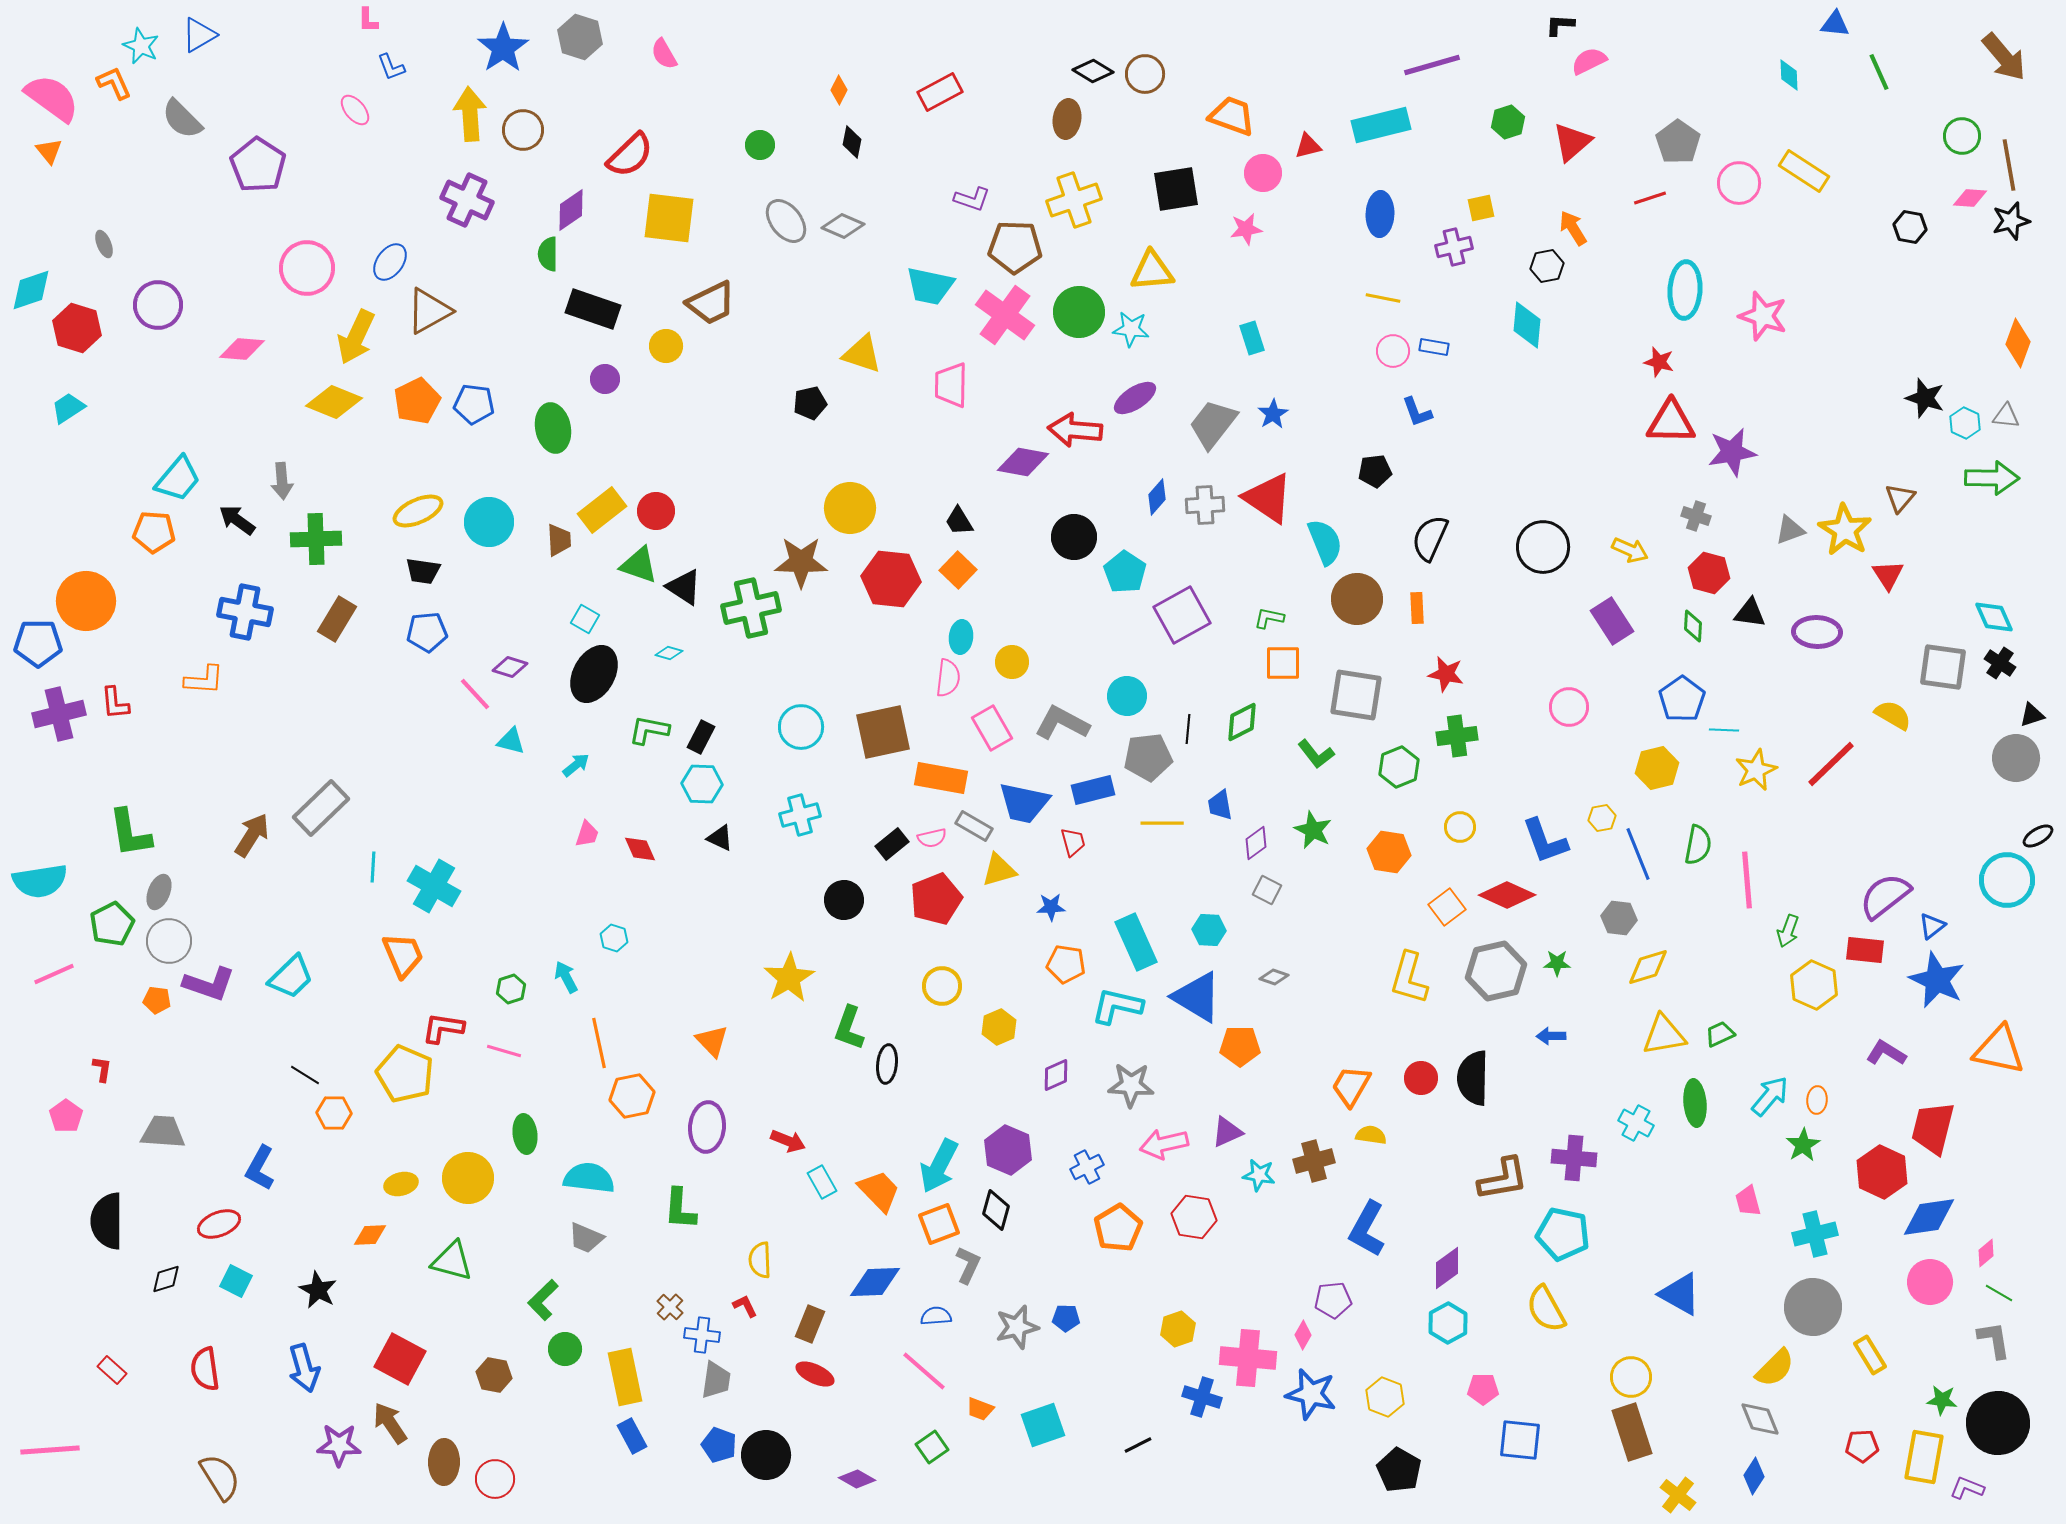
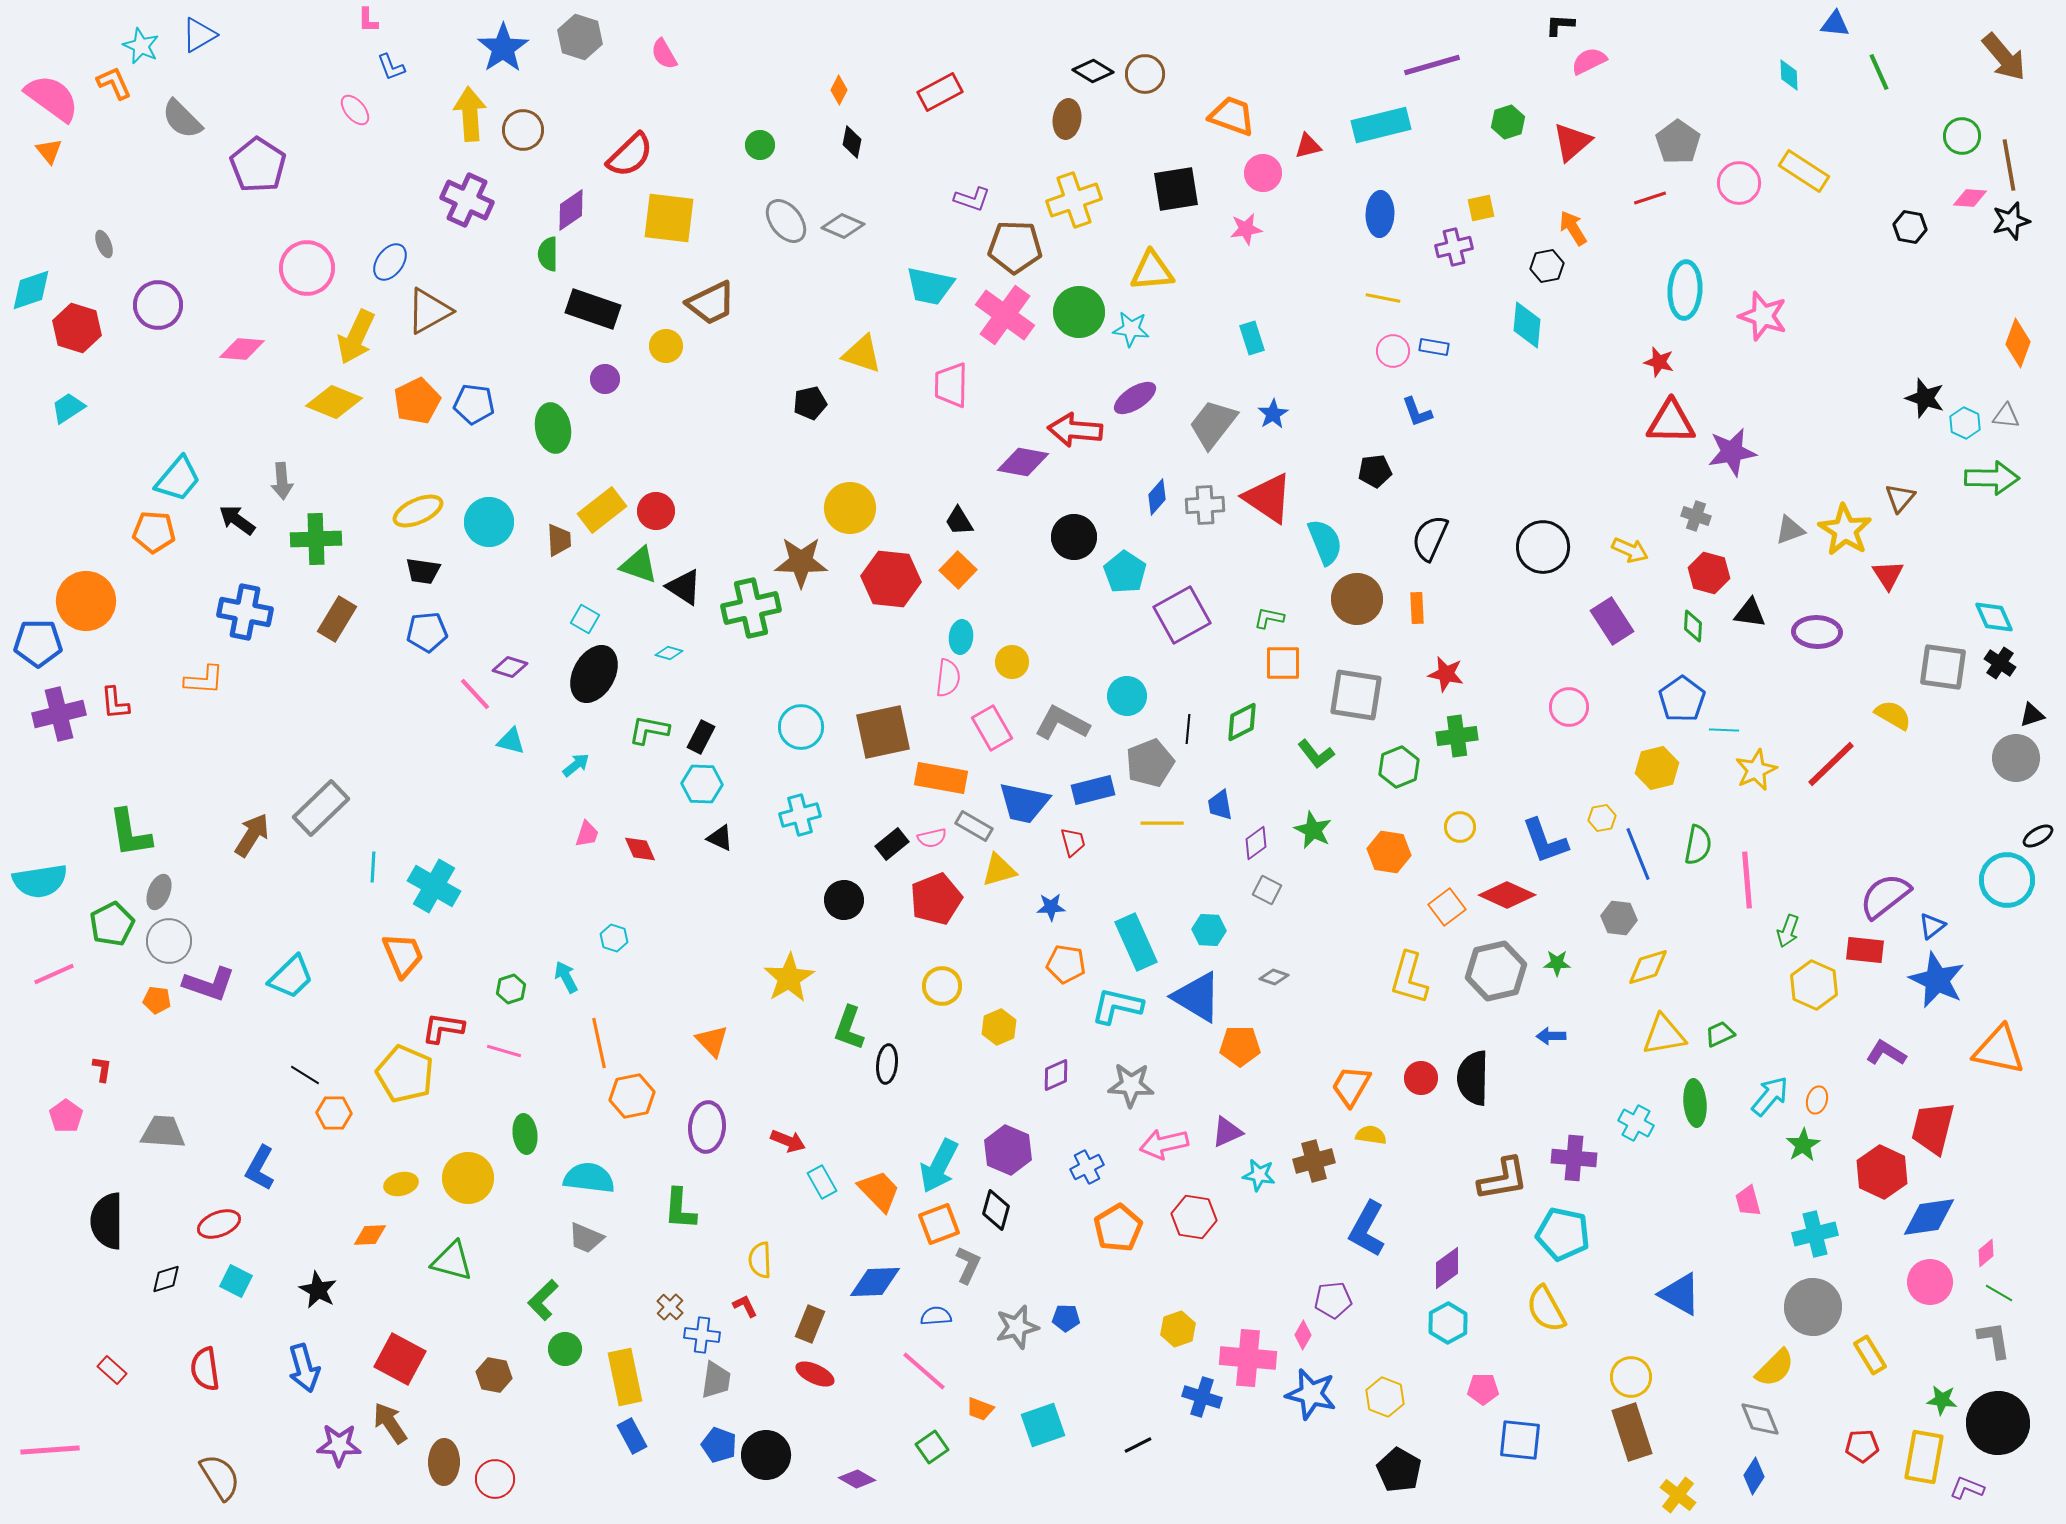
gray pentagon at (1148, 757): moved 2 px right, 6 px down; rotated 15 degrees counterclockwise
orange ellipse at (1817, 1100): rotated 12 degrees clockwise
